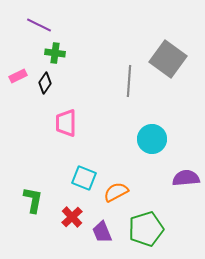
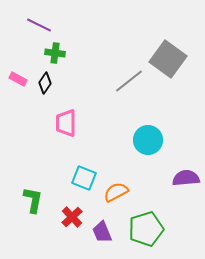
pink rectangle: moved 3 px down; rotated 54 degrees clockwise
gray line: rotated 48 degrees clockwise
cyan circle: moved 4 px left, 1 px down
